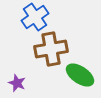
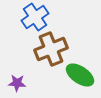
brown cross: rotated 12 degrees counterclockwise
purple star: rotated 18 degrees counterclockwise
